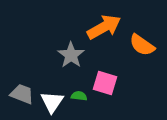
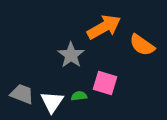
green semicircle: rotated 14 degrees counterclockwise
